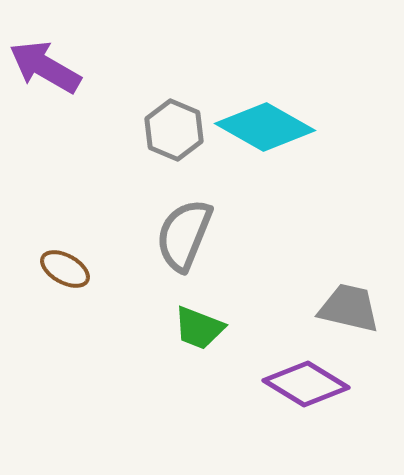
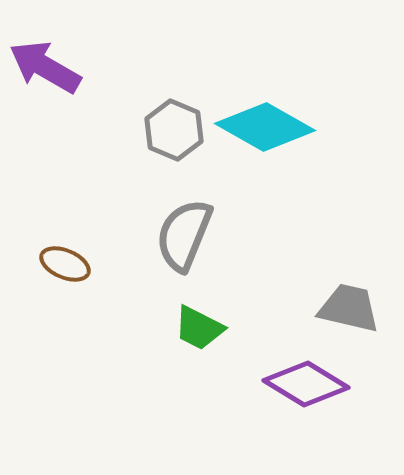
brown ellipse: moved 5 px up; rotated 6 degrees counterclockwise
green trapezoid: rotated 6 degrees clockwise
